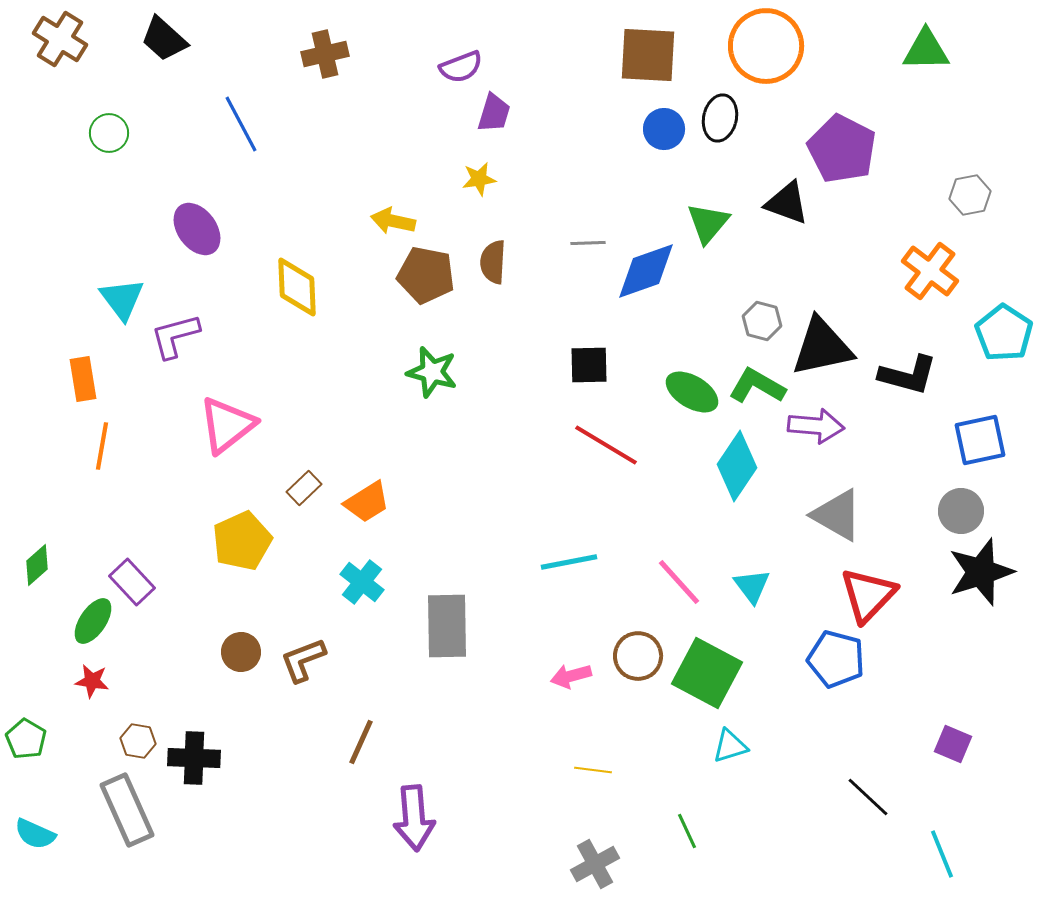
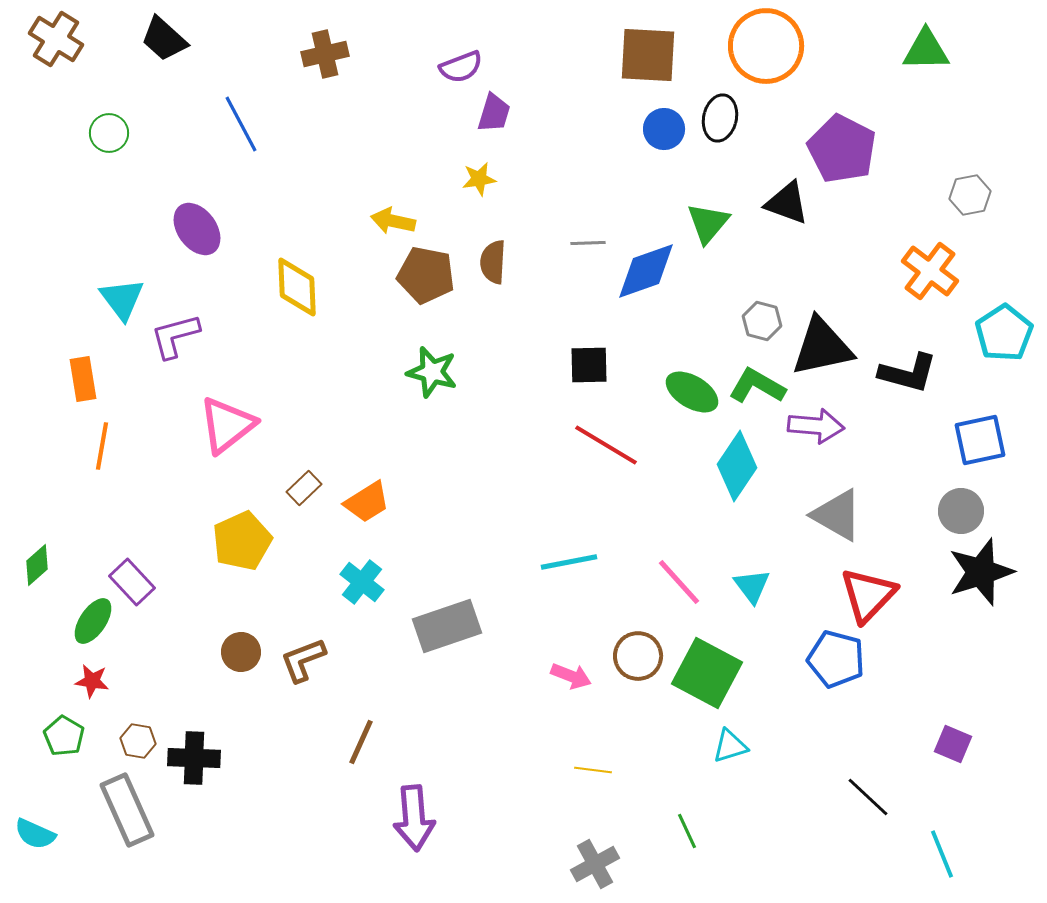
brown cross at (60, 39): moved 4 px left
cyan pentagon at (1004, 333): rotated 6 degrees clockwise
black L-shape at (908, 375): moved 2 px up
gray rectangle at (447, 626): rotated 72 degrees clockwise
pink arrow at (571, 676): rotated 144 degrees counterclockwise
green pentagon at (26, 739): moved 38 px right, 3 px up
